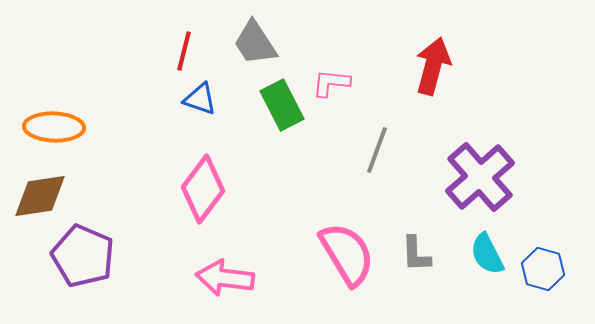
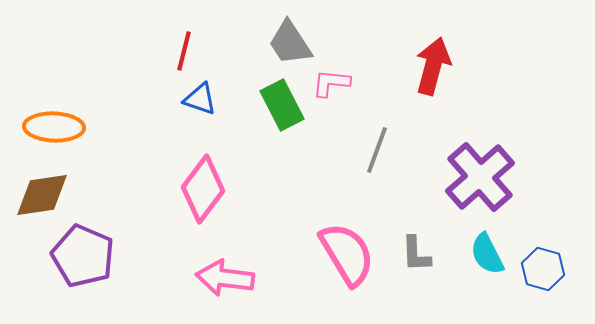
gray trapezoid: moved 35 px right
brown diamond: moved 2 px right, 1 px up
